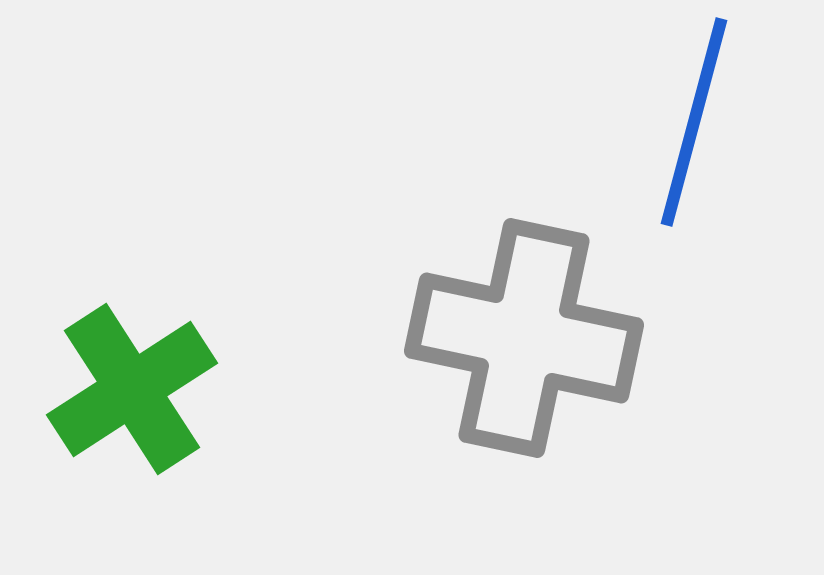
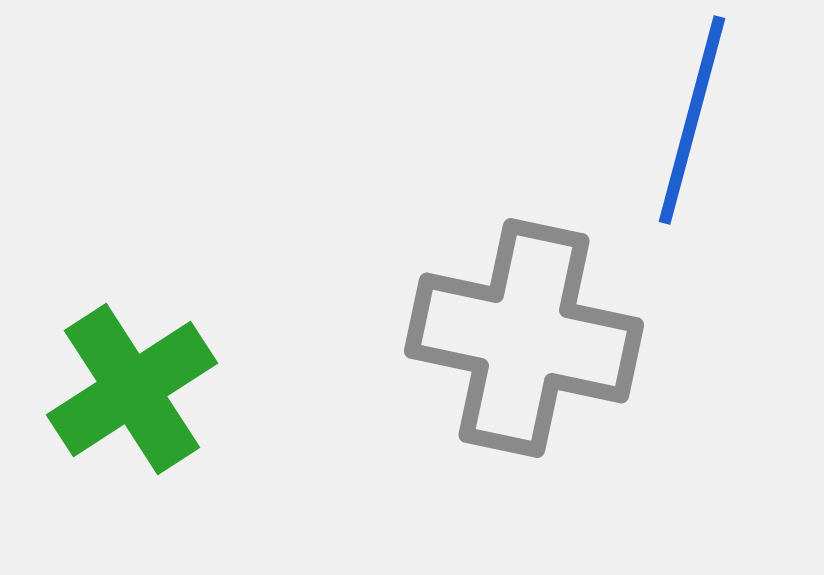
blue line: moved 2 px left, 2 px up
